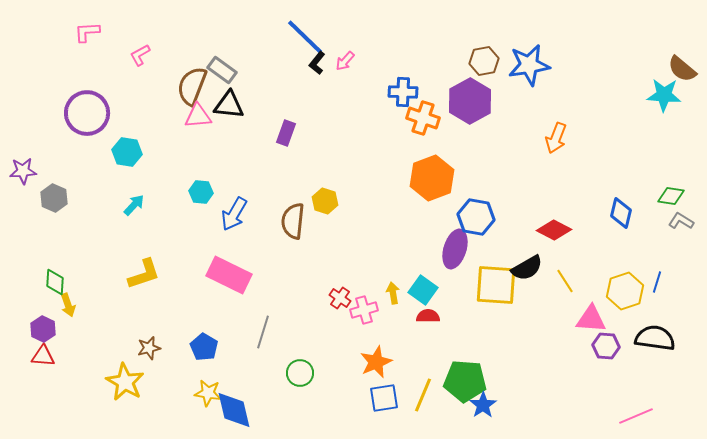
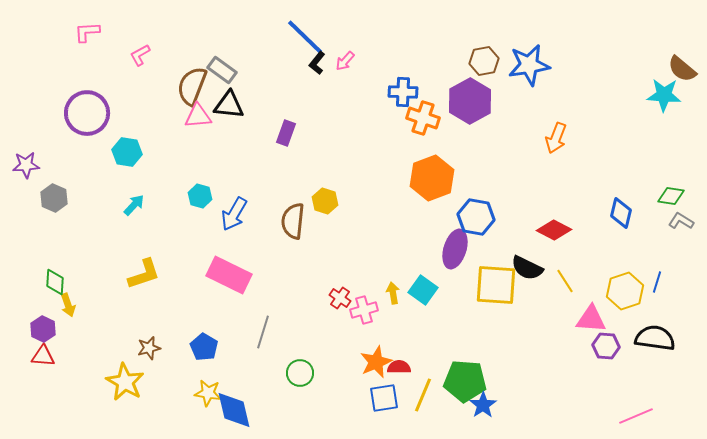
purple star at (23, 171): moved 3 px right, 6 px up
cyan hexagon at (201, 192): moved 1 px left, 4 px down; rotated 10 degrees clockwise
black semicircle at (527, 268): rotated 56 degrees clockwise
red semicircle at (428, 316): moved 29 px left, 51 px down
